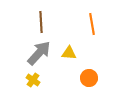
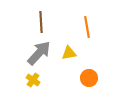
orange line: moved 5 px left, 3 px down
yellow triangle: rotated 14 degrees counterclockwise
